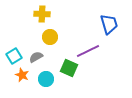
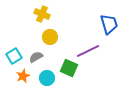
yellow cross: rotated 21 degrees clockwise
orange star: moved 1 px right, 1 px down; rotated 24 degrees clockwise
cyan circle: moved 1 px right, 1 px up
